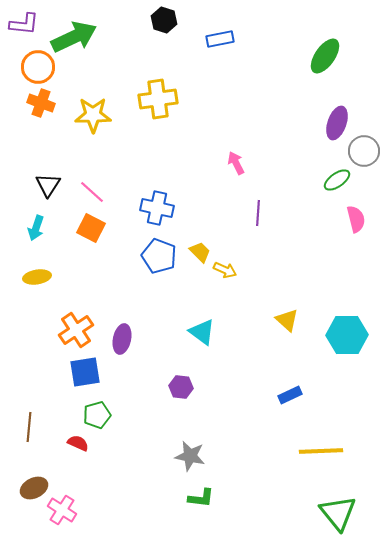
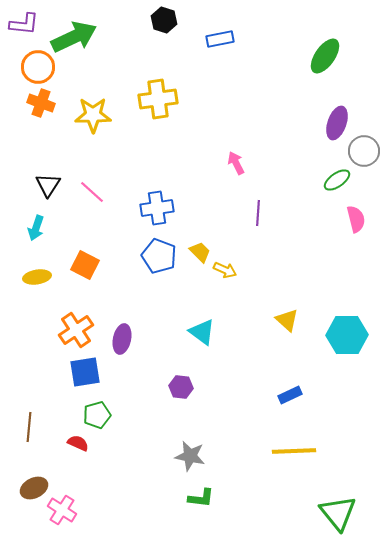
blue cross at (157, 208): rotated 20 degrees counterclockwise
orange square at (91, 228): moved 6 px left, 37 px down
yellow line at (321, 451): moved 27 px left
